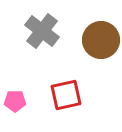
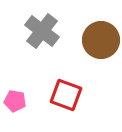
red square: rotated 32 degrees clockwise
pink pentagon: rotated 10 degrees clockwise
